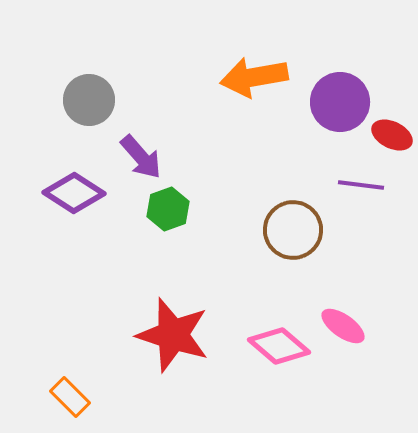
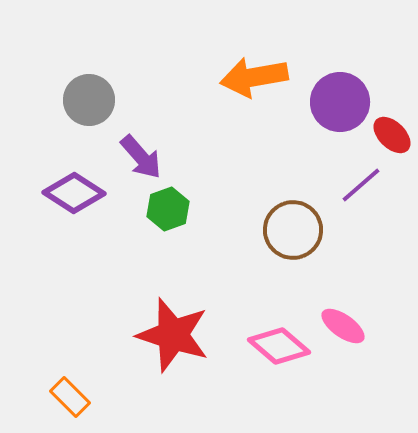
red ellipse: rotated 18 degrees clockwise
purple line: rotated 48 degrees counterclockwise
